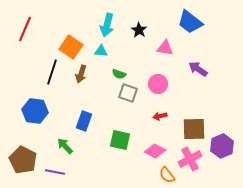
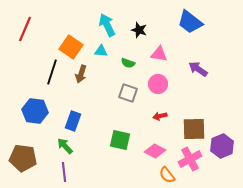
cyan arrow: rotated 140 degrees clockwise
black star: rotated 14 degrees counterclockwise
pink triangle: moved 6 px left, 6 px down
green semicircle: moved 9 px right, 11 px up
blue rectangle: moved 11 px left
brown pentagon: moved 2 px up; rotated 20 degrees counterclockwise
purple line: moved 9 px right; rotated 72 degrees clockwise
